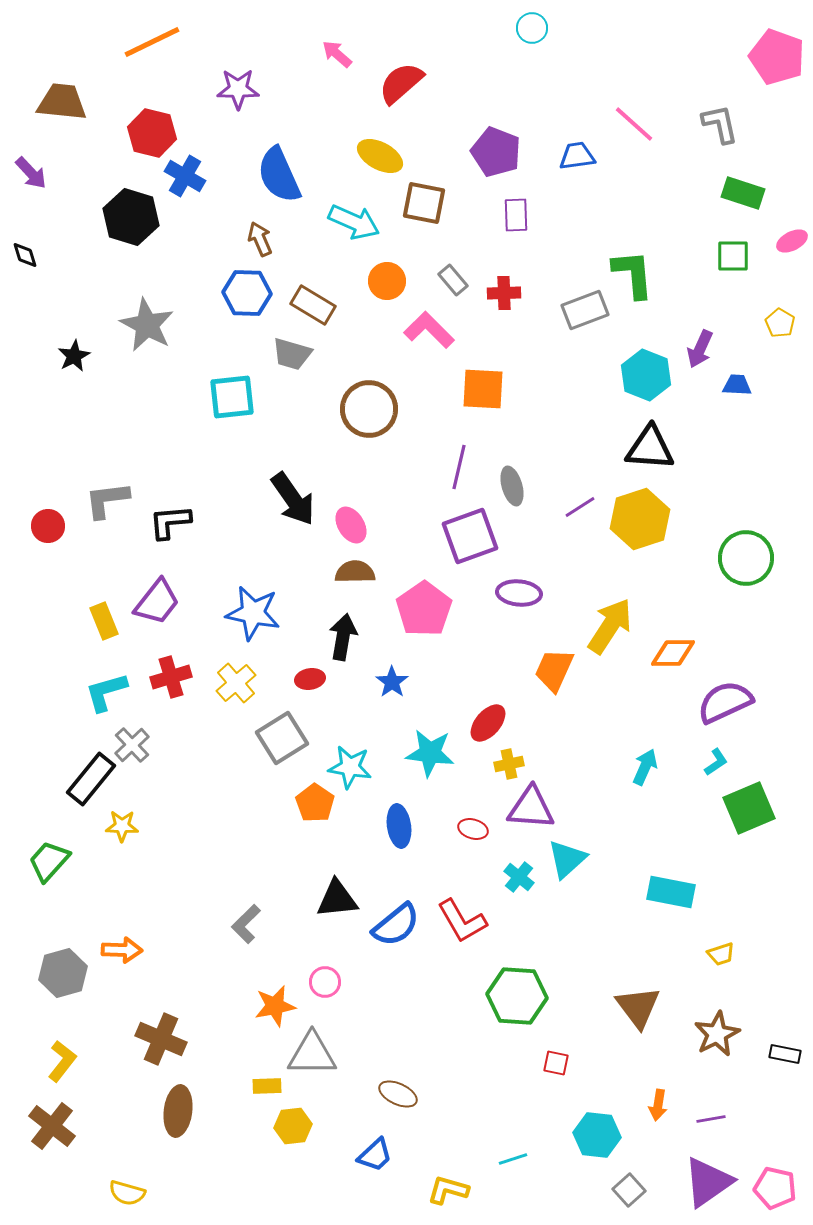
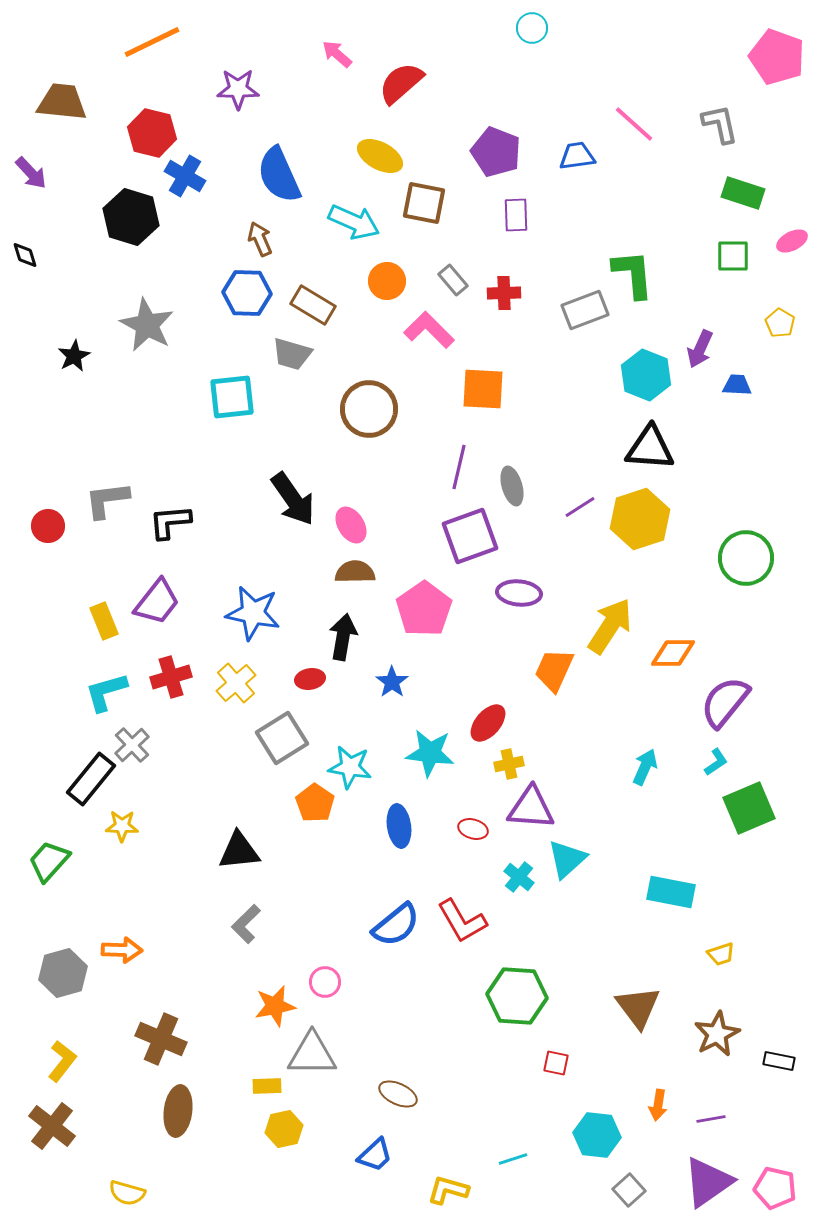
purple semicircle at (725, 702): rotated 26 degrees counterclockwise
black triangle at (337, 899): moved 98 px left, 48 px up
black rectangle at (785, 1054): moved 6 px left, 7 px down
yellow hexagon at (293, 1126): moved 9 px left, 3 px down; rotated 6 degrees counterclockwise
